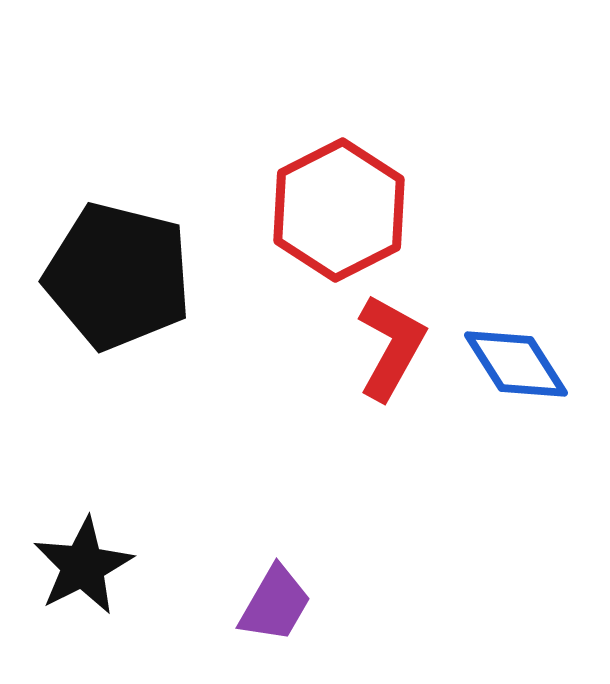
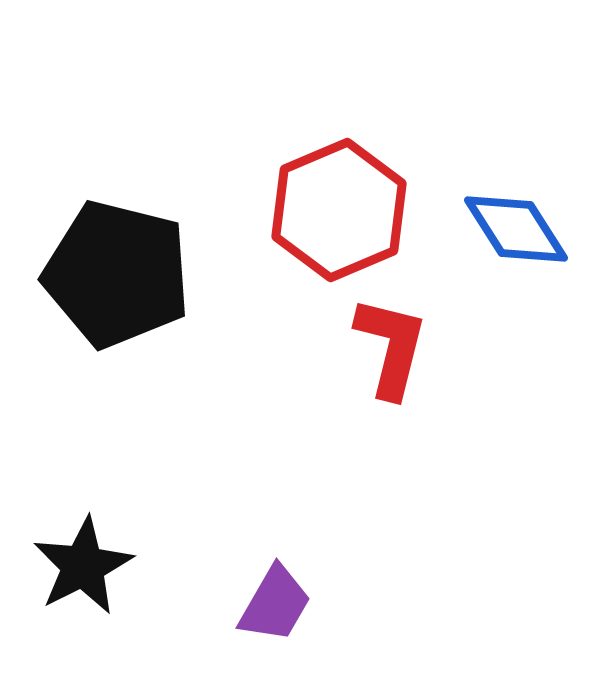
red hexagon: rotated 4 degrees clockwise
black pentagon: moved 1 px left, 2 px up
red L-shape: rotated 15 degrees counterclockwise
blue diamond: moved 135 px up
